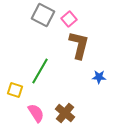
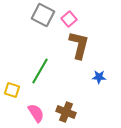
yellow square: moved 3 px left
brown cross: moved 1 px right, 1 px up; rotated 18 degrees counterclockwise
